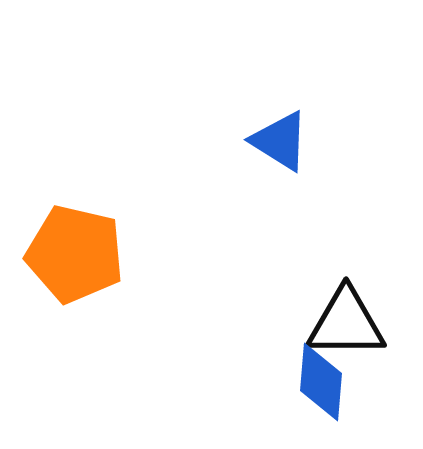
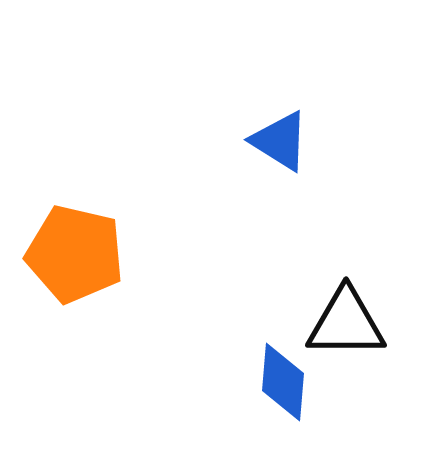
blue diamond: moved 38 px left
